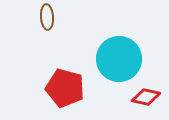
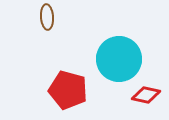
red pentagon: moved 3 px right, 2 px down
red diamond: moved 2 px up
